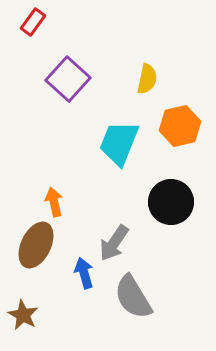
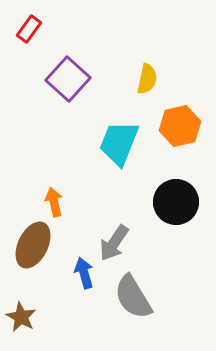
red rectangle: moved 4 px left, 7 px down
black circle: moved 5 px right
brown ellipse: moved 3 px left
brown star: moved 2 px left, 2 px down
